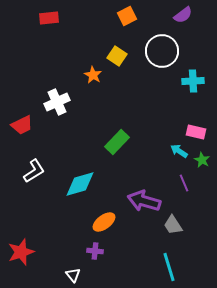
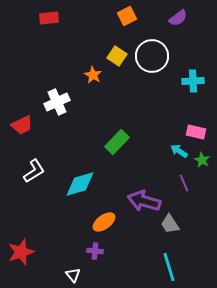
purple semicircle: moved 5 px left, 3 px down
white circle: moved 10 px left, 5 px down
gray trapezoid: moved 3 px left, 1 px up
